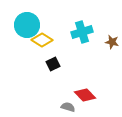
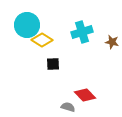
black square: rotated 24 degrees clockwise
